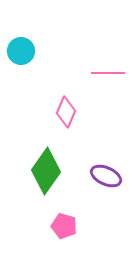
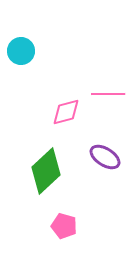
pink line: moved 21 px down
pink diamond: rotated 52 degrees clockwise
green diamond: rotated 12 degrees clockwise
purple ellipse: moved 1 px left, 19 px up; rotated 8 degrees clockwise
